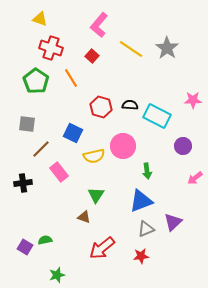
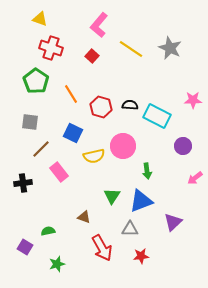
gray star: moved 3 px right; rotated 10 degrees counterclockwise
orange line: moved 16 px down
gray square: moved 3 px right, 2 px up
green triangle: moved 16 px right, 1 px down
gray triangle: moved 16 px left; rotated 24 degrees clockwise
green semicircle: moved 3 px right, 9 px up
red arrow: rotated 80 degrees counterclockwise
green star: moved 11 px up
